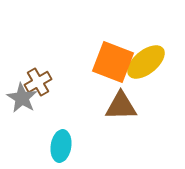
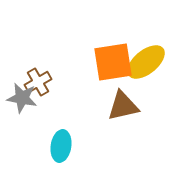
orange square: rotated 30 degrees counterclockwise
gray star: rotated 20 degrees counterclockwise
brown triangle: moved 2 px right; rotated 12 degrees counterclockwise
